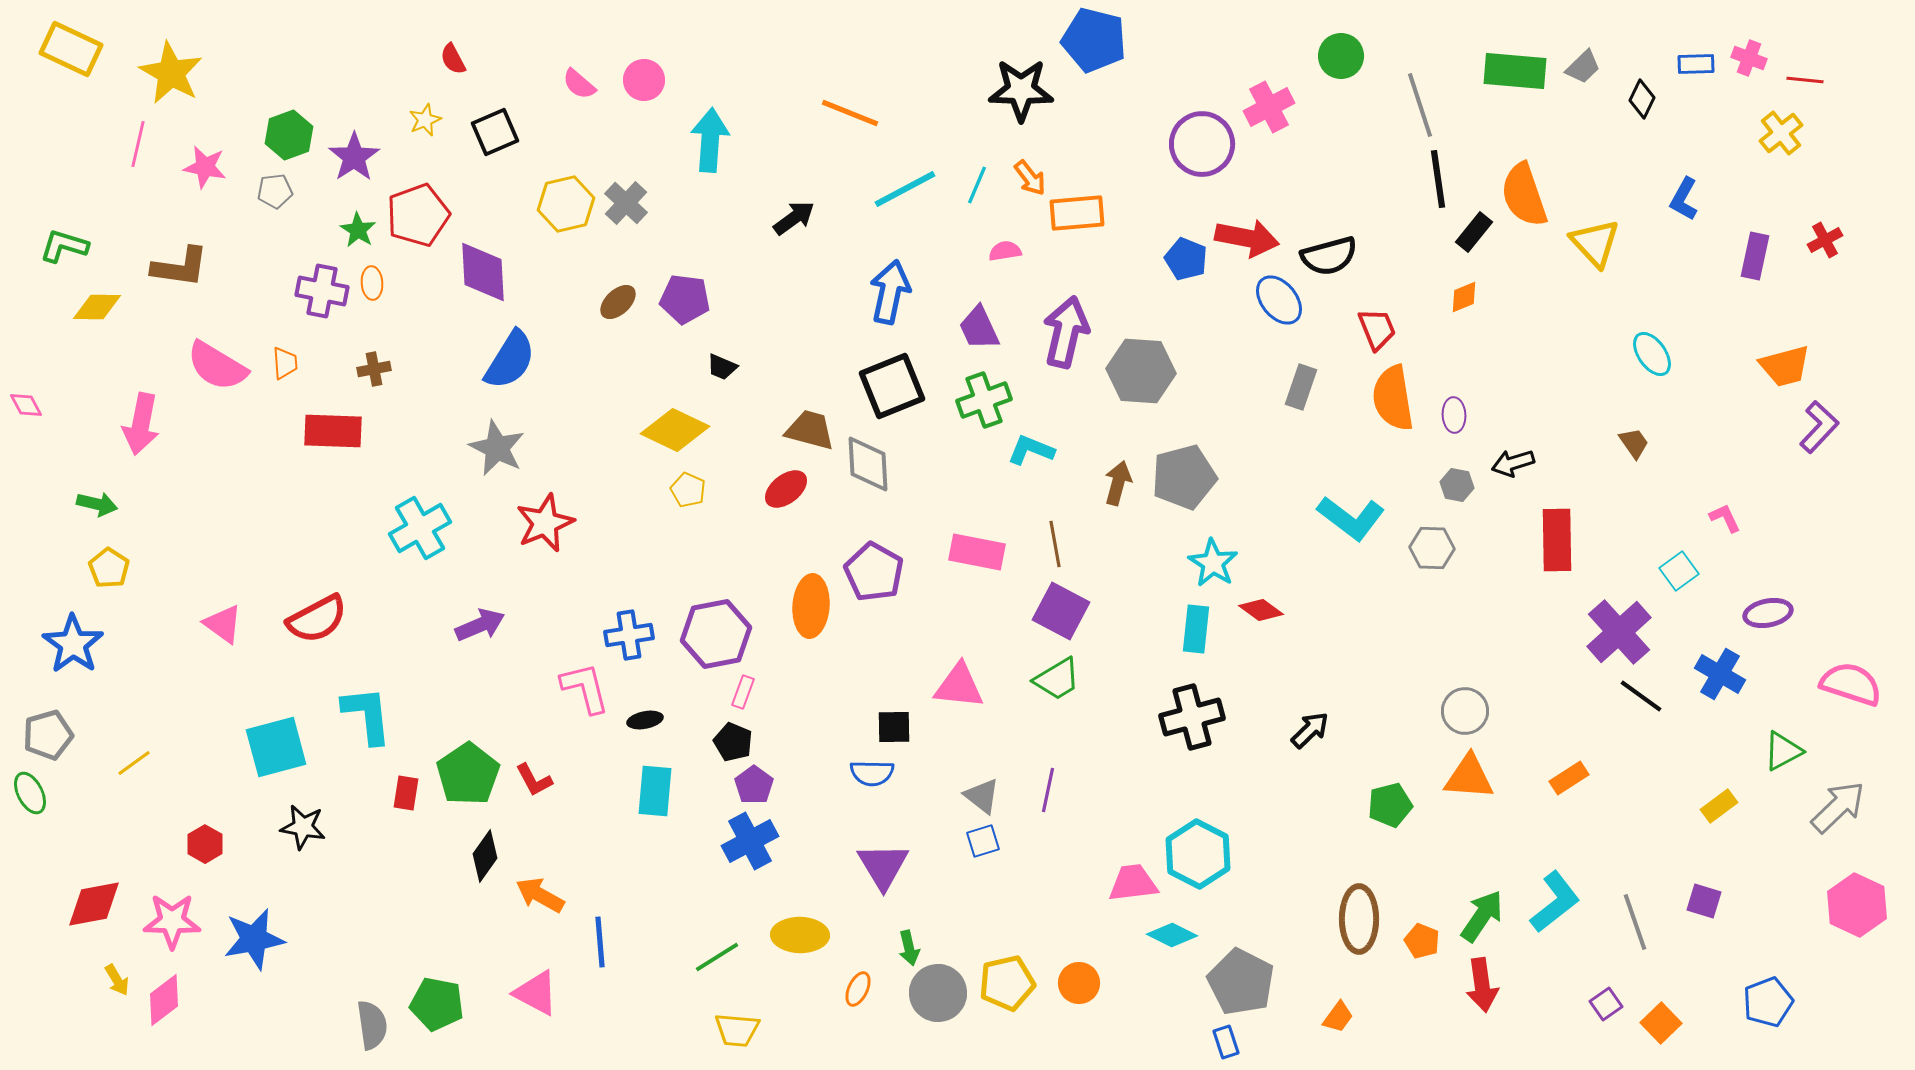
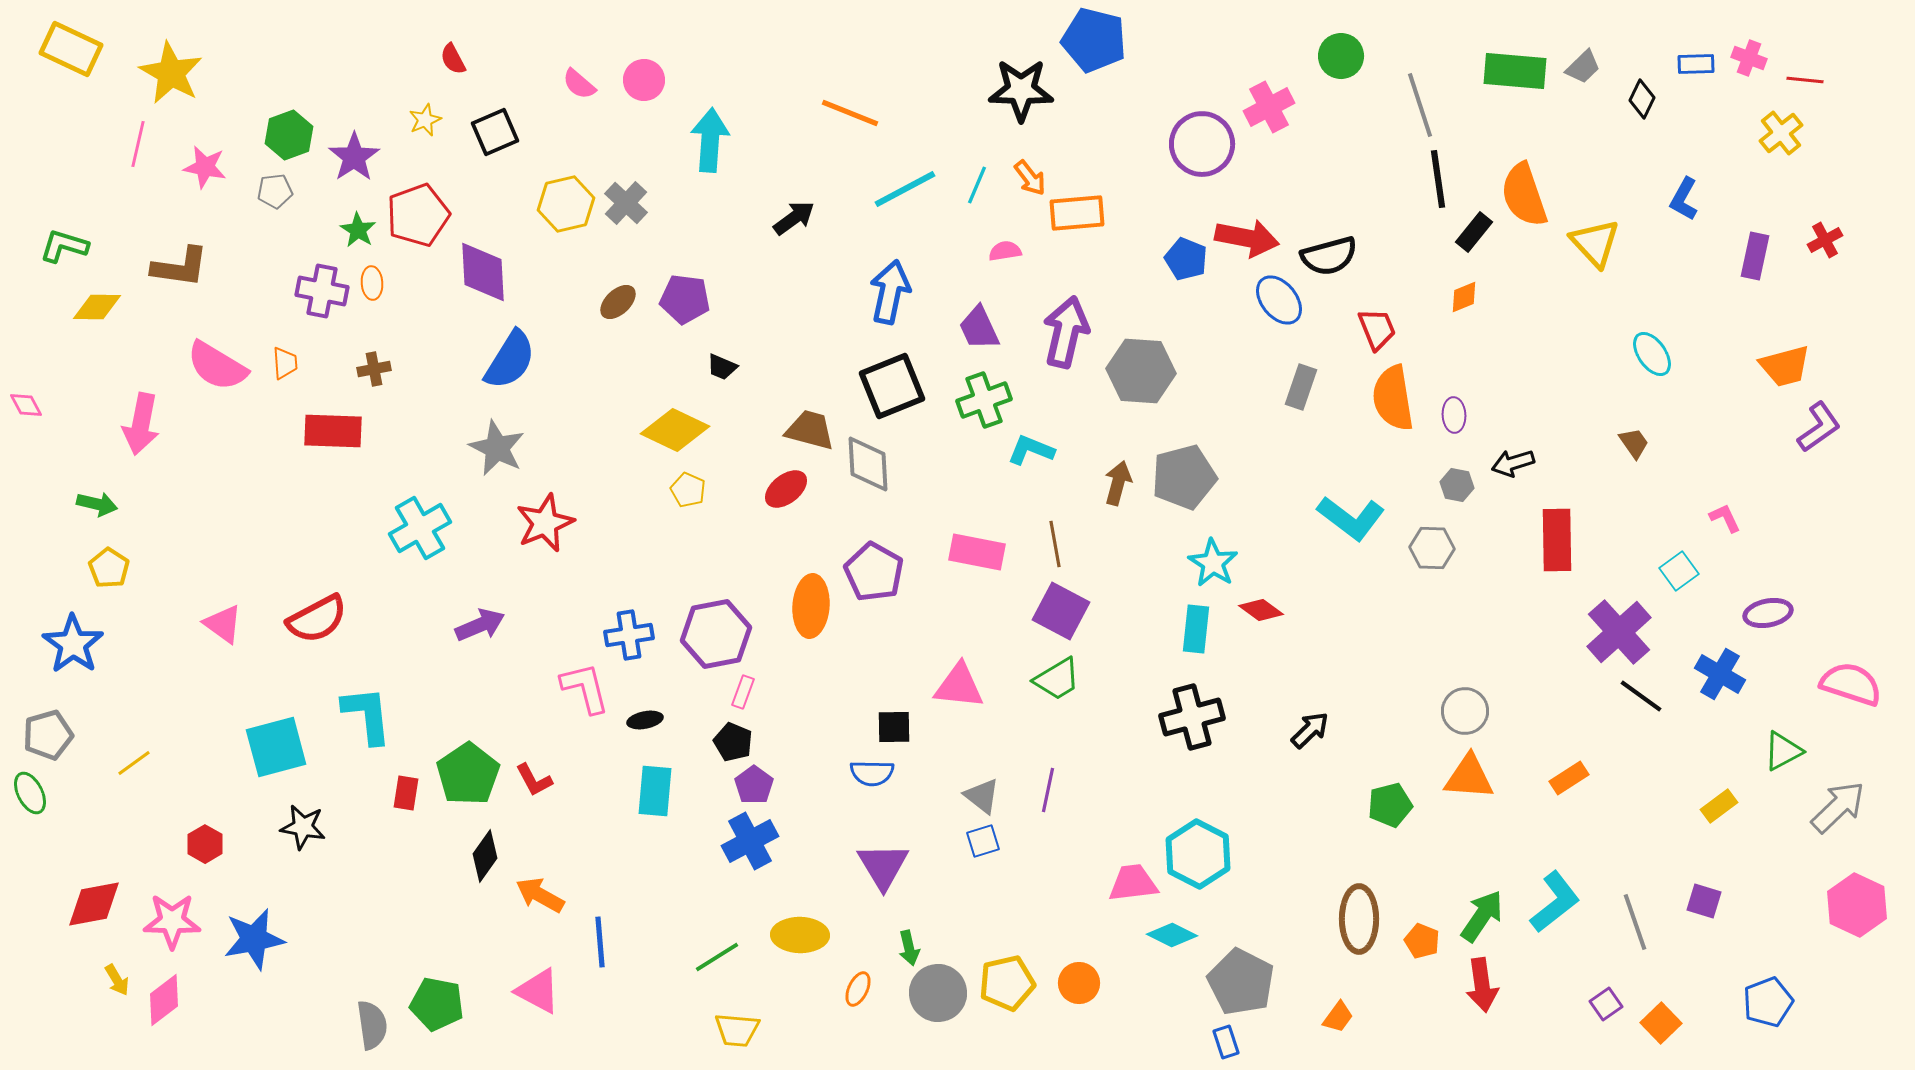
purple L-shape at (1819, 427): rotated 12 degrees clockwise
pink triangle at (536, 993): moved 2 px right, 2 px up
